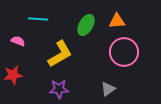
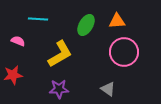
gray triangle: rotated 49 degrees counterclockwise
